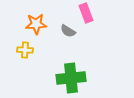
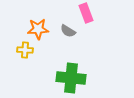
orange star: moved 2 px right, 5 px down
green cross: rotated 12 degrees clockwise
